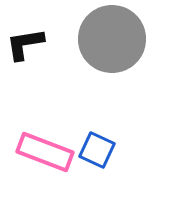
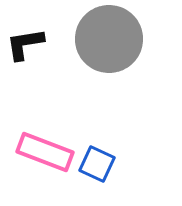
gray circle: moved 3 px left
blue square: moved 14 px down
